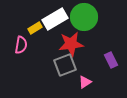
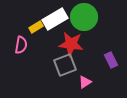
yellow rectangle: moved 1 px right, 1 px up
red star: rotated 15 degrees clockwise
